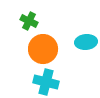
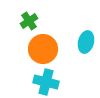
green cross: rotated 30 degrees clockwise
cyan ellipse: rotated 70 degrees counterclockwise
